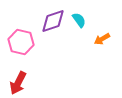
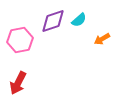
cyan semicircle: rotated 84 degrees clockwise
pink hexagon: moved 1 px left, 2 px up; rotated 25 degrees counterclockwise
